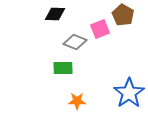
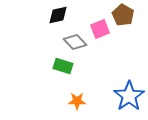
black diamond: moved 3 px right, 1 px down; rotated 15 degrees counterclockwise
gray diamond: rotated 25 degrees clockwise
green rectangle: moved 2 px up; rotated 18 degrees clockwise
blue star: moved 3 px down
